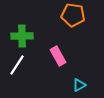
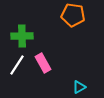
pink rectangle: moved 15 px left, 7 px down
cyan triangle: moved 2 px down
